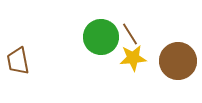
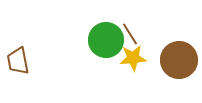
green circle: moved 5 px right, 3 px down
brown circle: moved 1 px right, 1 px up
